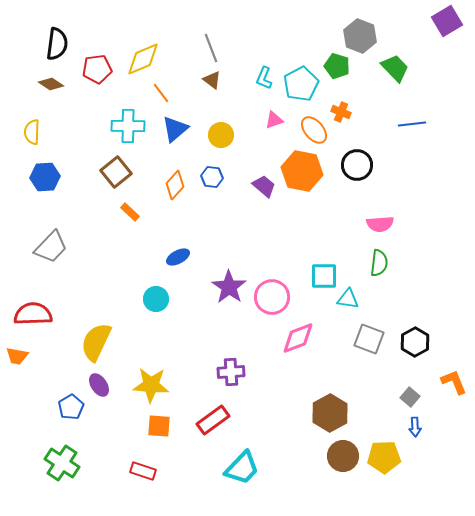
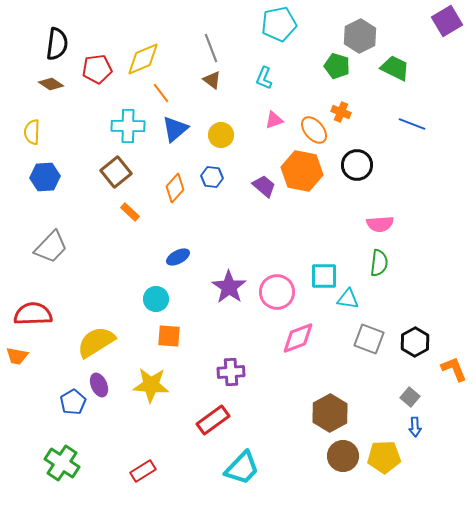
gray hexagon at (360, 36): rotated 12 degrees clockwise
green trapezoid at (395, 68): rotated 20 degrees counterclockwise
cyan pentagon at (301, 84): moved 22 px left, 60 px up; rotated 16 degrees clockwise
blue line at (412, 124): rotated 28 degrees clockwise
orange diamond at (175, 185): moved 3 px down
pink circle at (272, 297): moved 5 px right, 5 px up
yellow semicircle at (96, 342): rotated 33 degrees clockwise
orange L-shape at (454, 382): moved 13 px up
purple ellipse at (99, 385): rotated 10 degrees clockwise
blue pentagon at (71, 407): moved 2 px right, 5 px up
orange square at (159, 426): moved 10 px right, 90 px up
red rectangle at (143, 471): rotated 50 degrees counterclockwise
